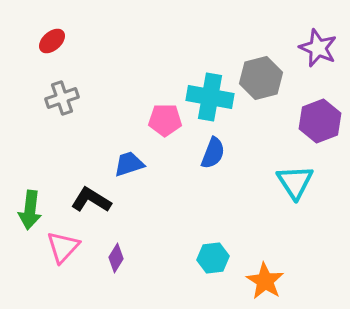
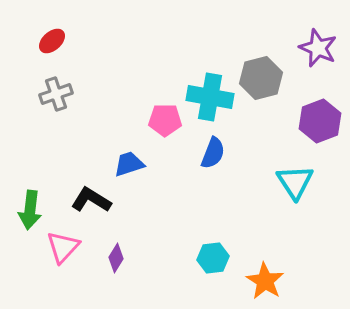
gray cross: moved 6 px left, 4 px up
